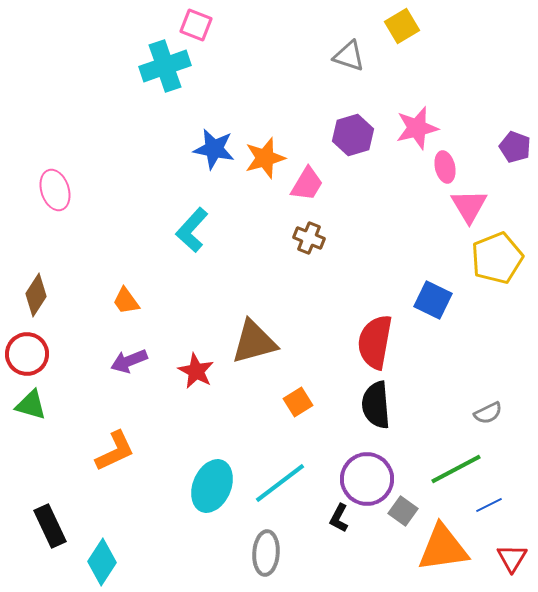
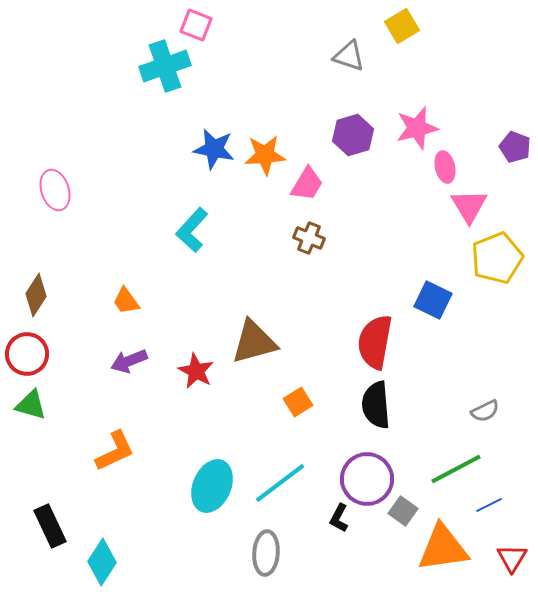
orange star at (265, 158): moved 3 px up; rotated 12 degrees clockwise
gray semicircle at (488, 413): moved 3 px left, 2 px up
